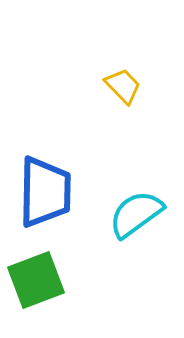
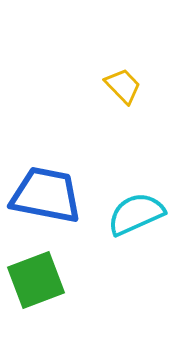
blue trapezoid: moved 1 px right, 3 px down; rotated 80 degrees counterclockwise
cyan semicircle: rotated 12 degrees clockwise
